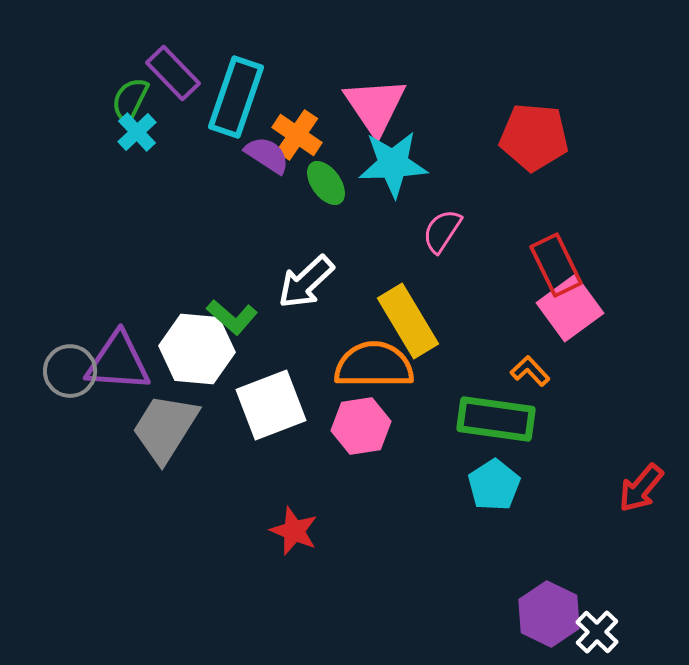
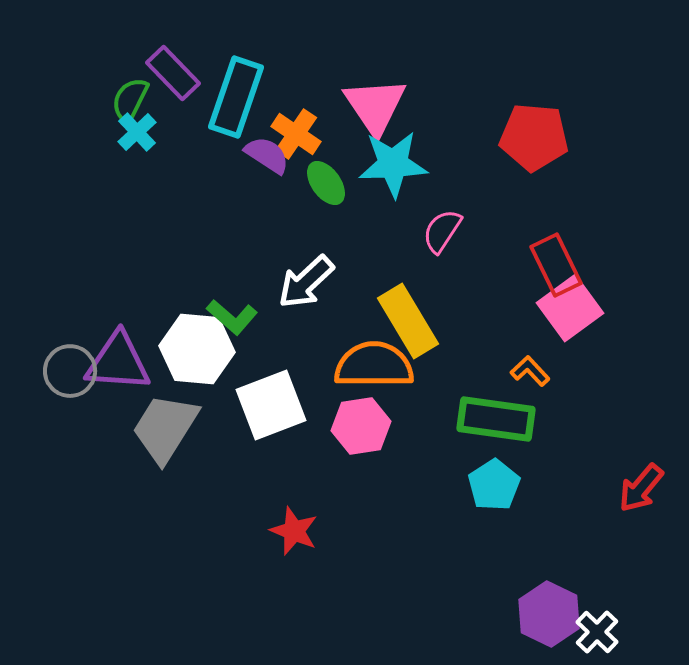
orange cross: moved 1 px left, 1 px up
